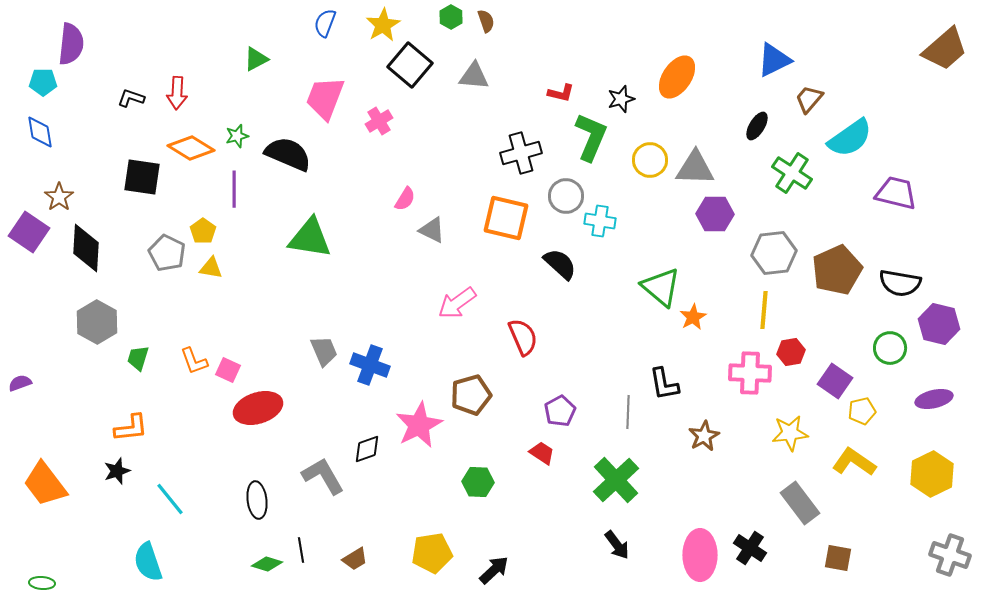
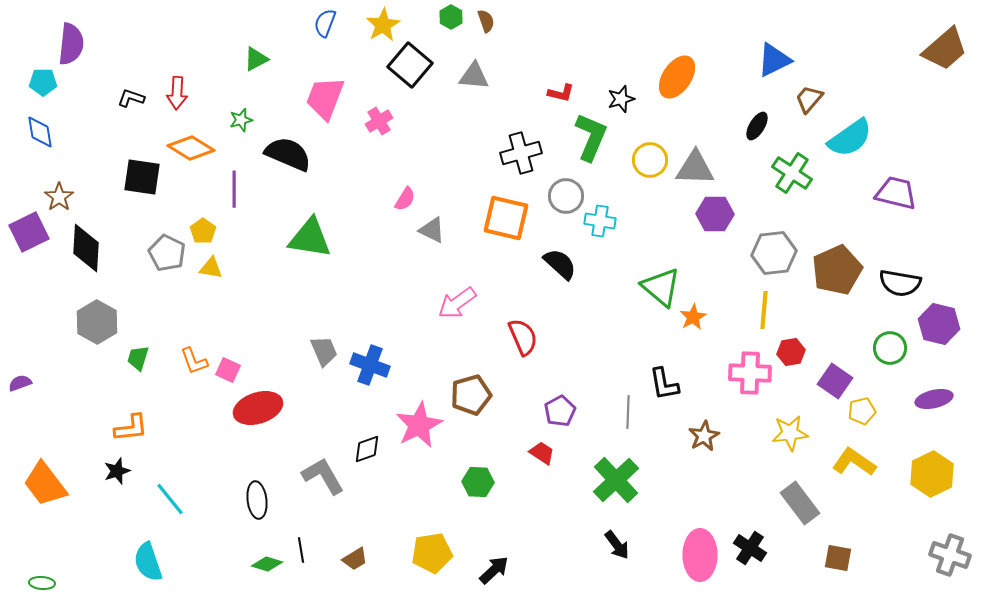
green star at (237, 136): moved 4 px right, 16 px up
purple square at (29, 232): rotated 30 degrees clockwise
